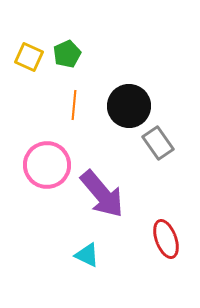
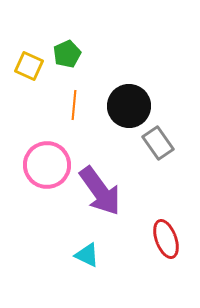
yellow square: moved 9 px down
purple arrow: moved 2 px left, 3 px up; rotated 4 degrees clockwise
